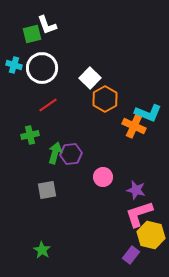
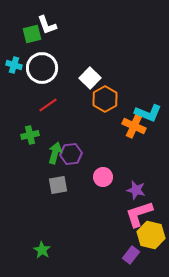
gray square: moved 11 px right, 5 px up
